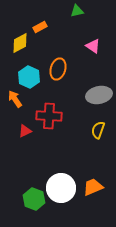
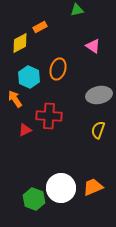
green triangle: moved 1 px up
red triangle: moved 1 px up
